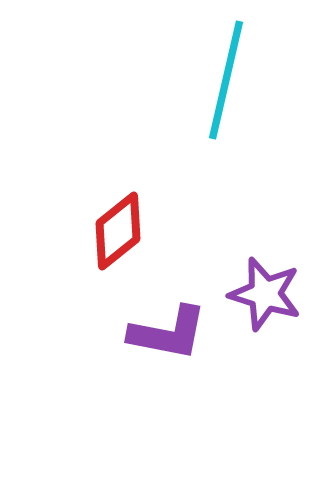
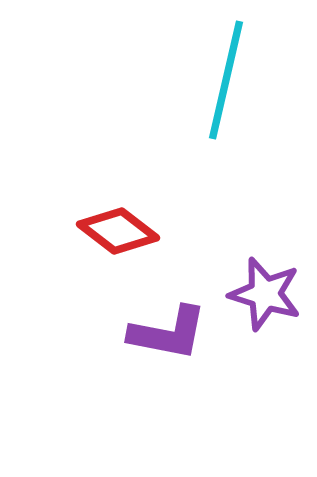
red diamond: rotated 76 degrees clockwise
